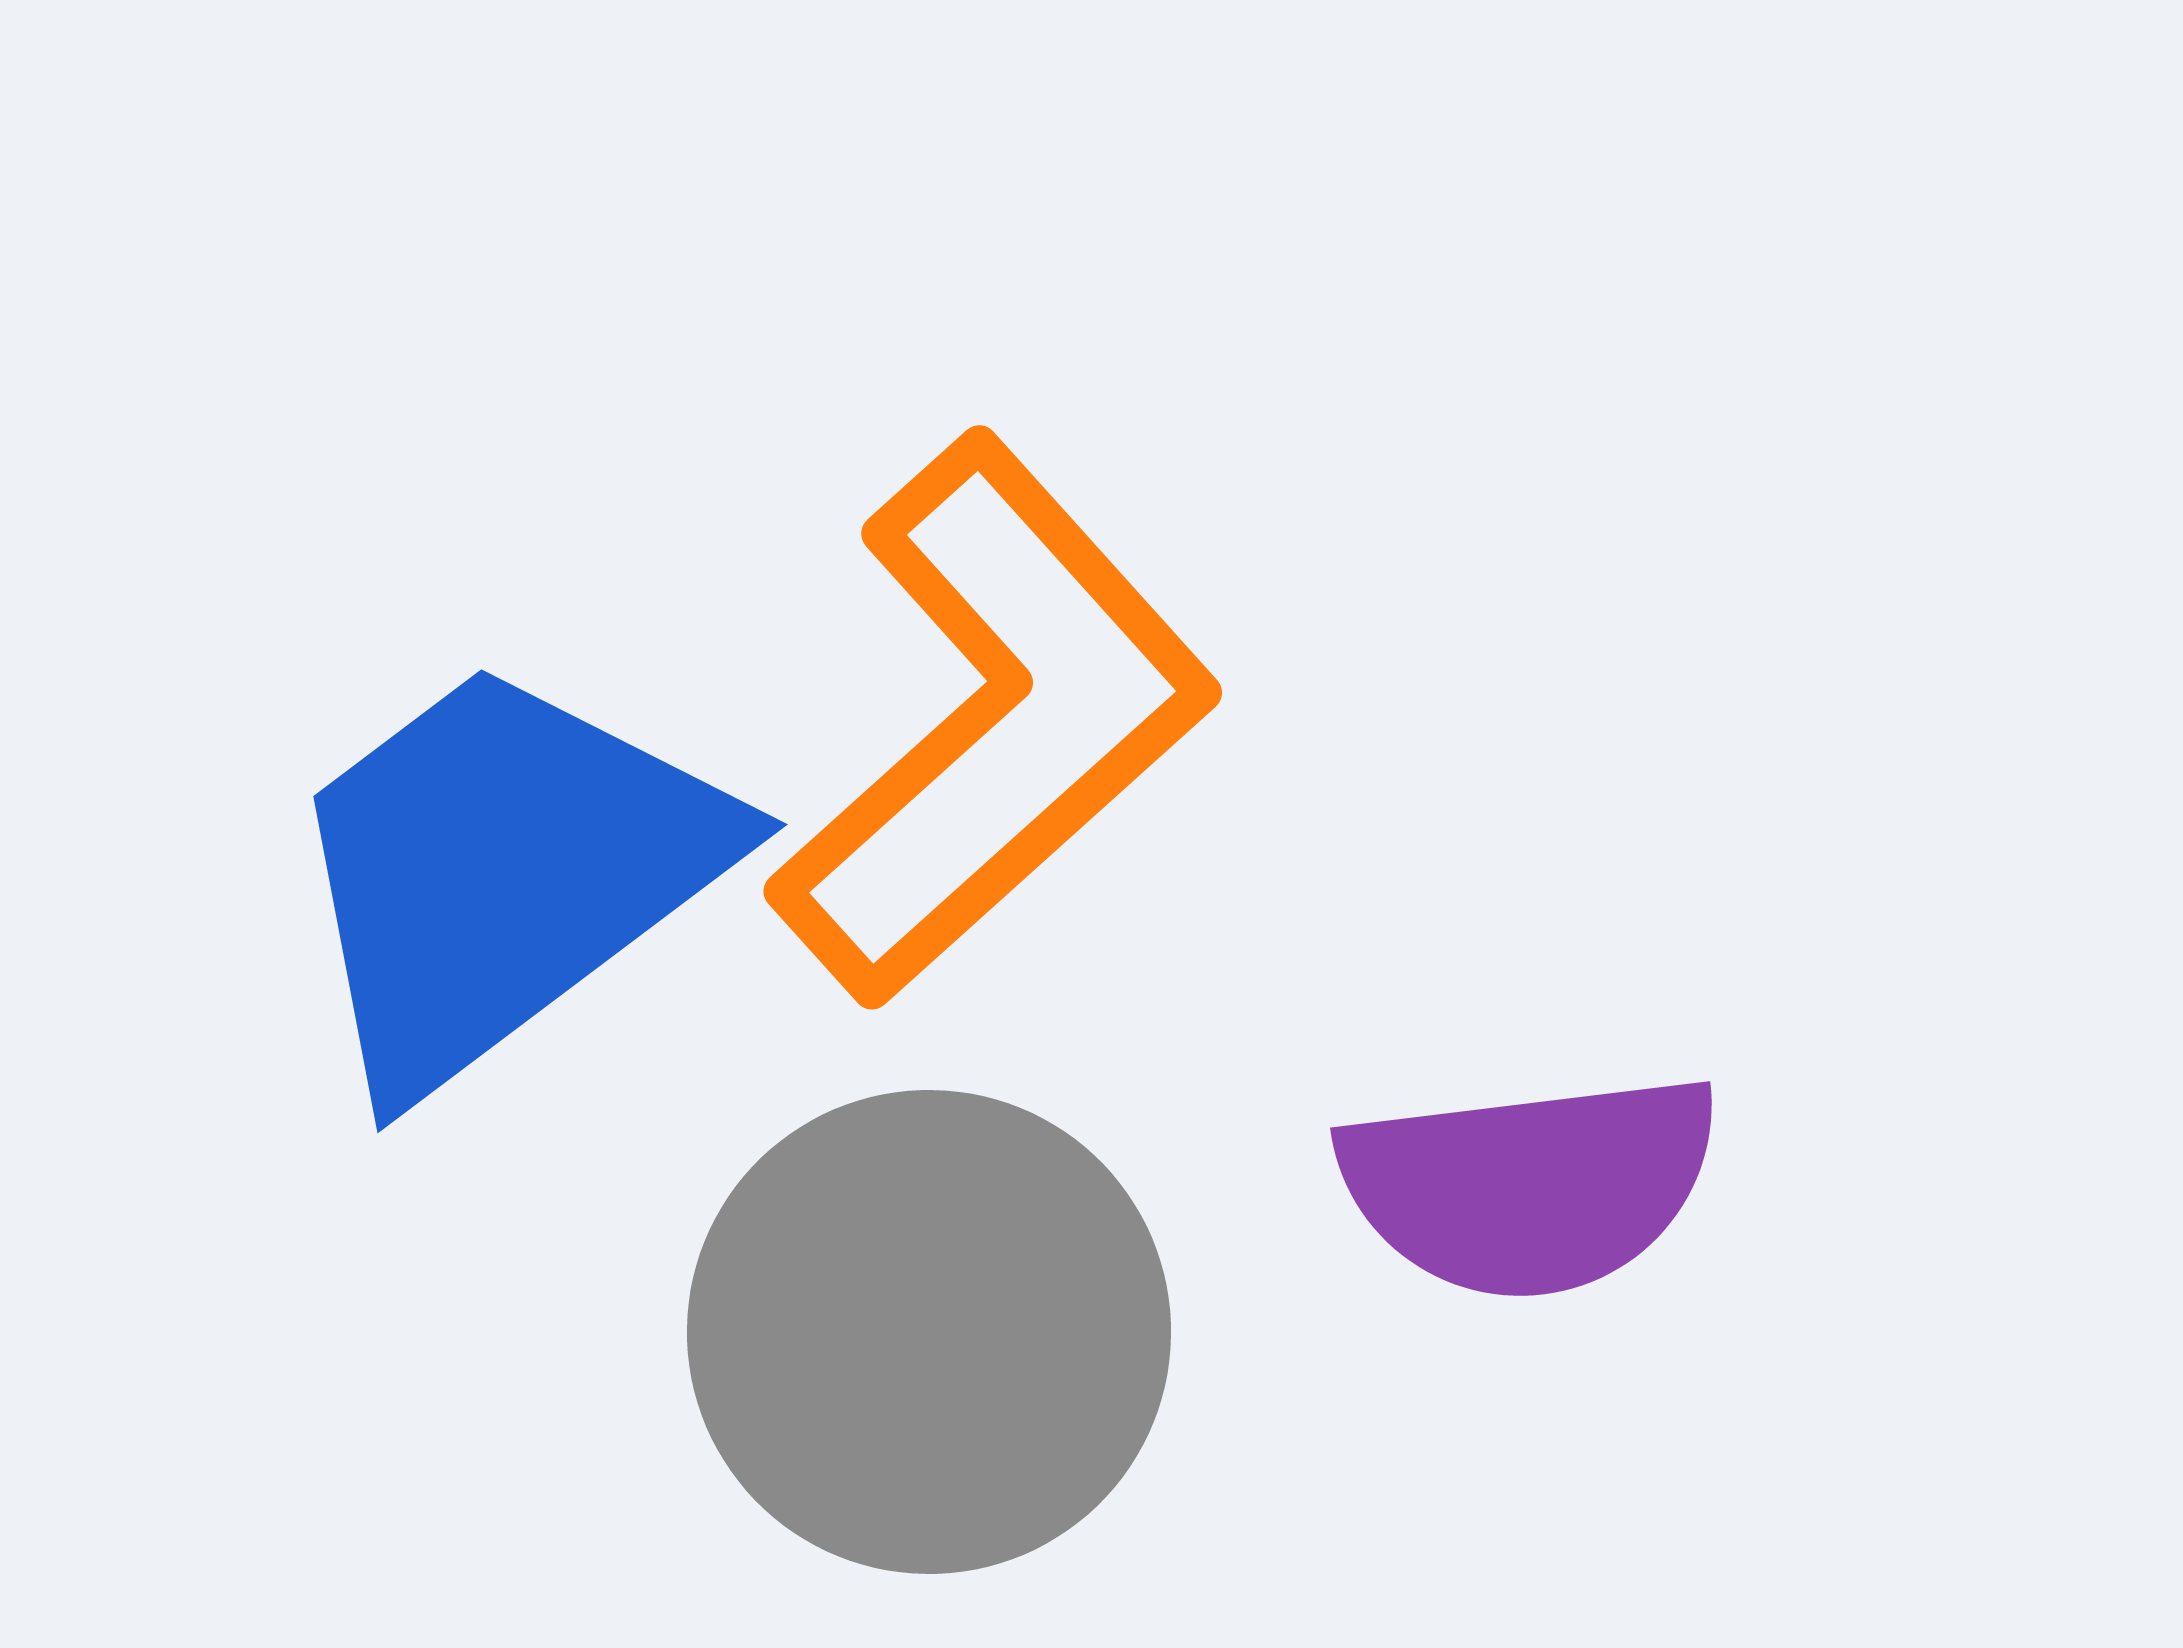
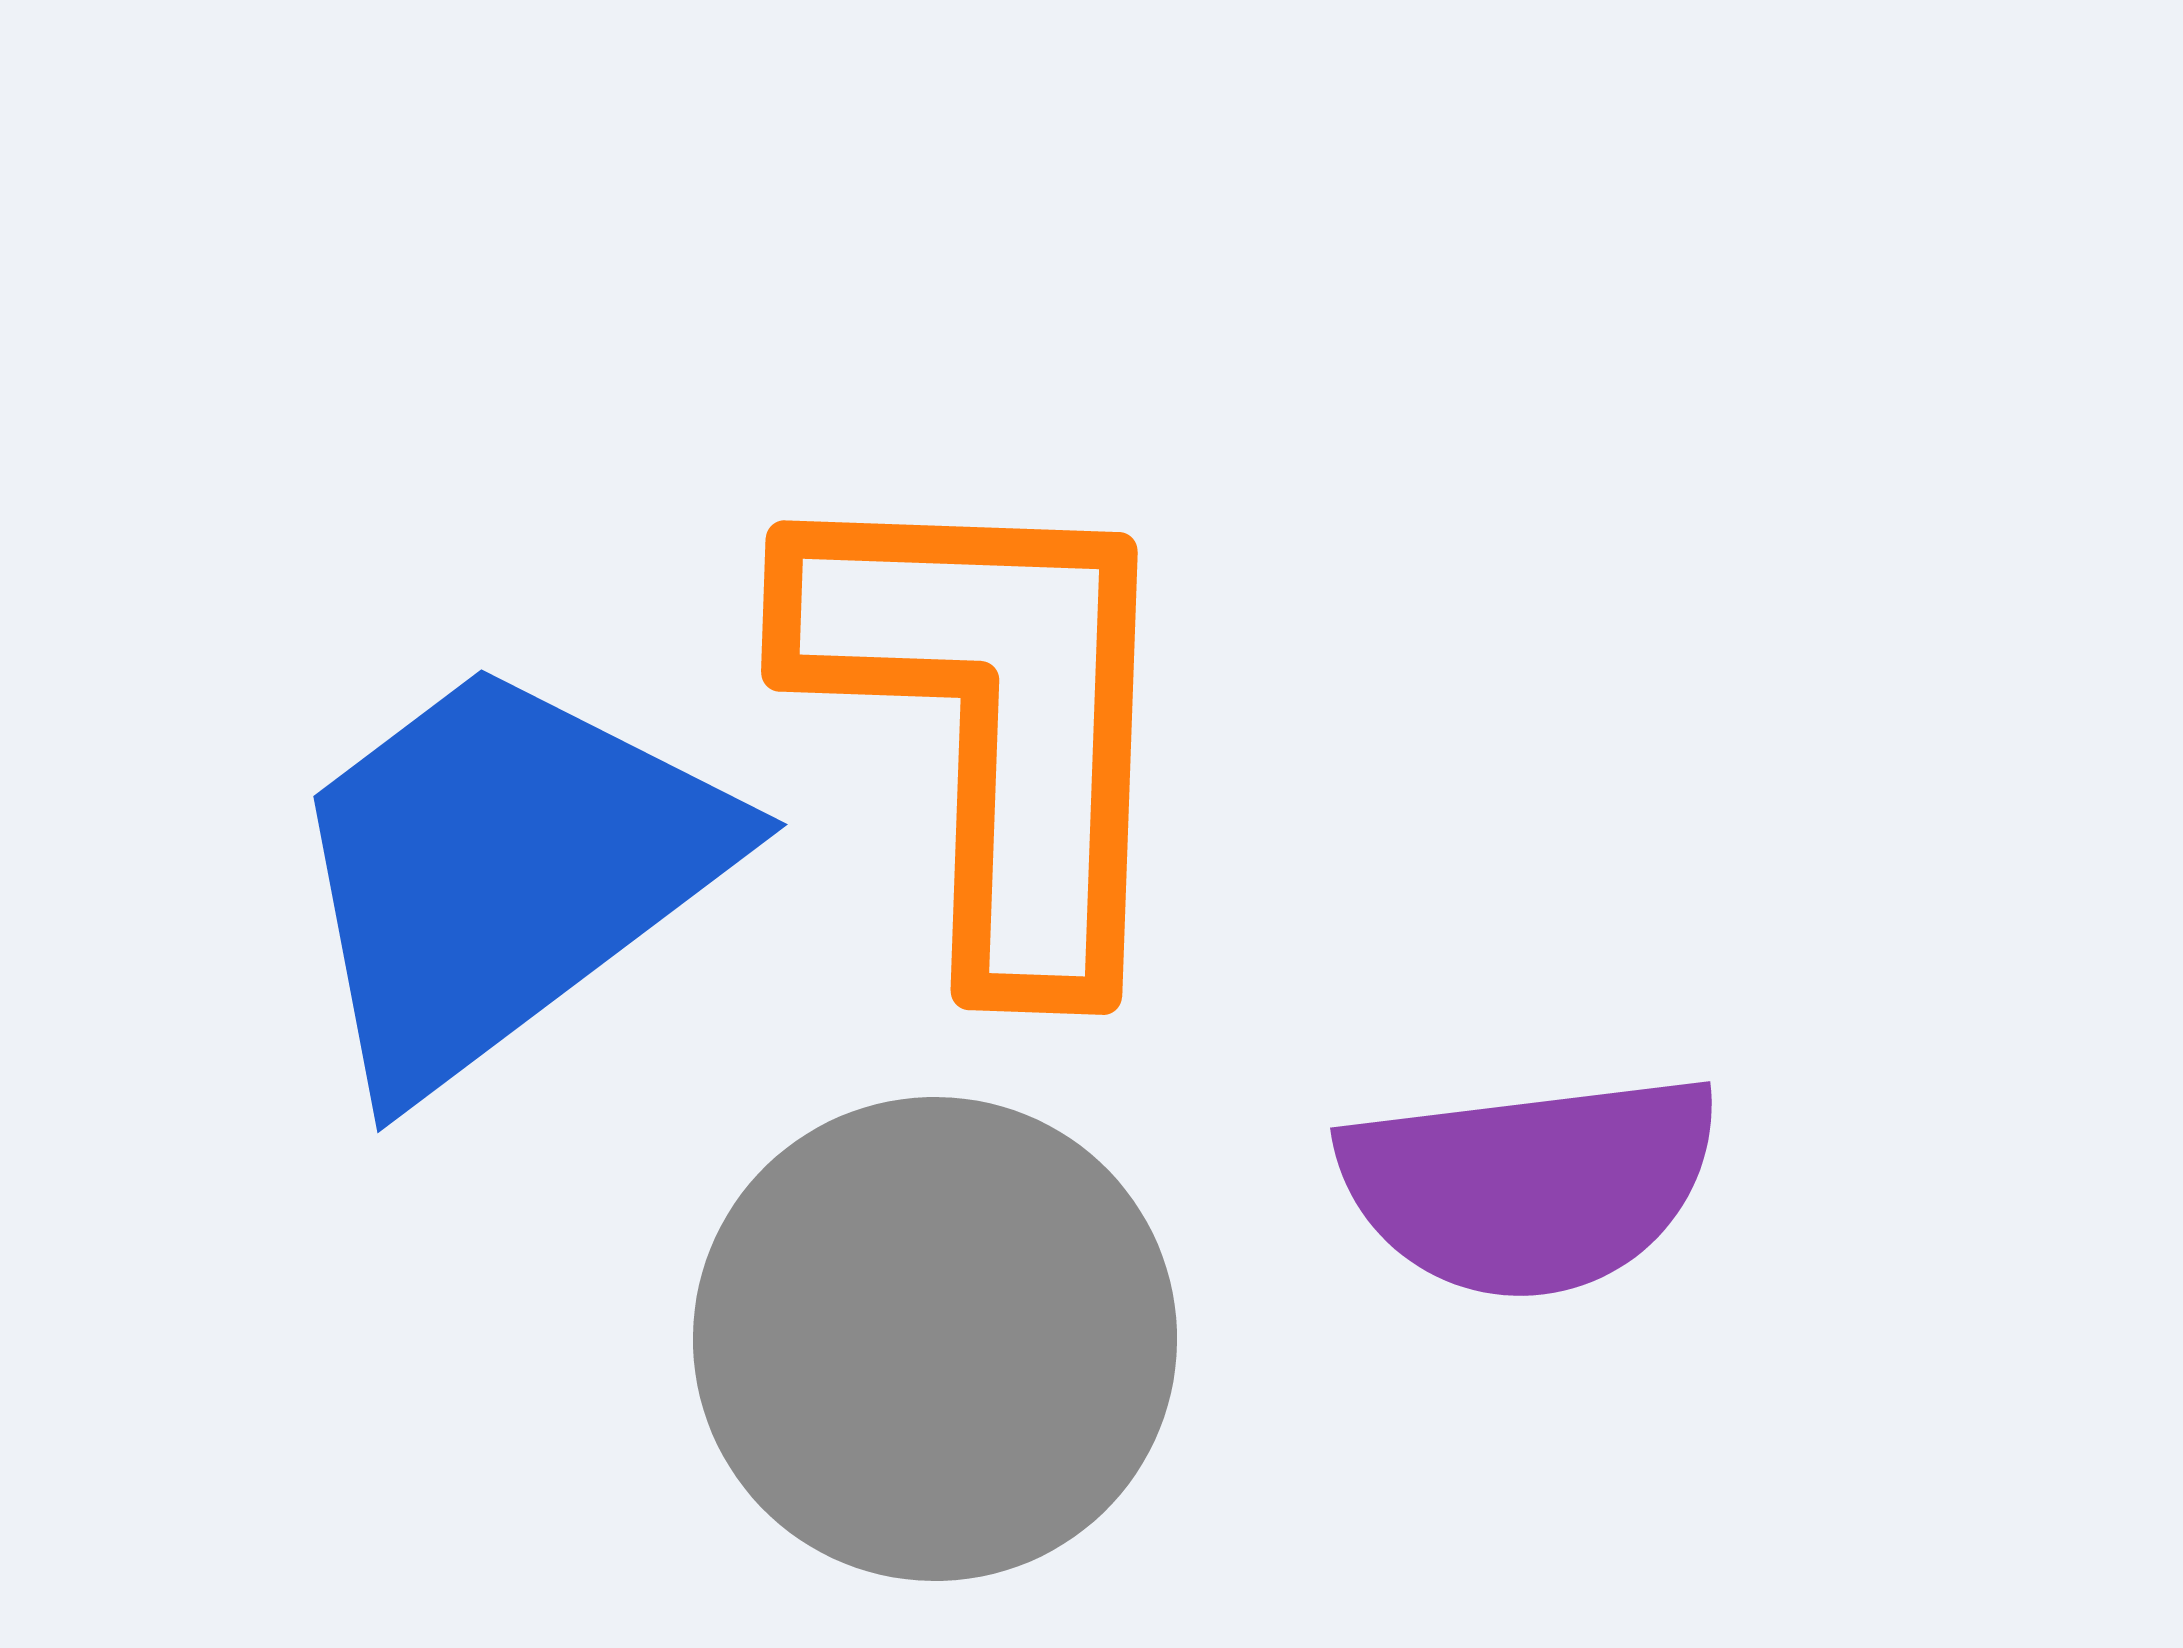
orange L-shape: rotated 46 degrees counterclockwise
gray circle: moved 6 px right, 7 px down
